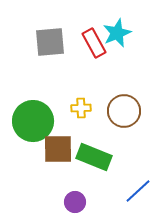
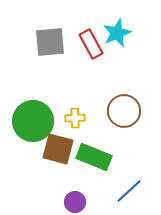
red rectangle: moved 3 px left, 1 px down
yellow cross: moved 6 px left, 10 px down
brown square: rotated 16 degrees clockwise
blue line: moved 9 px left
